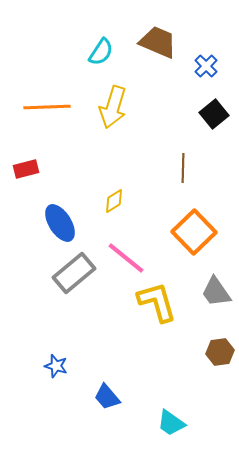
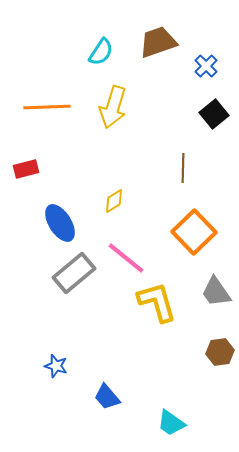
brown trapezoid: rotated 42 degrees counterclockwise
